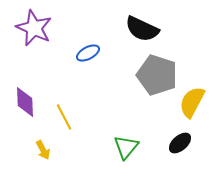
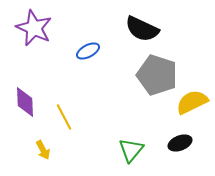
blue ellipse: moved 2 px up
yellow semicircle: rotated 36 degrees clockwise
black ellipse: rotated 20 degrees clockwise
green triangle: moved 5 px right, 3 px down
